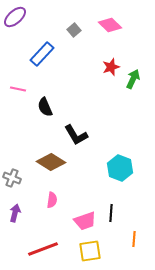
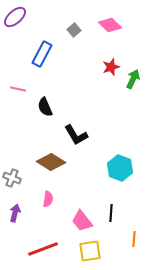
blue rectangle: rotated 15 degrees counterclockwise
pink semicircle: moved 4 px left, 1 px up
pink trapezoid: moved 3 px left; rotated 70 degrees clockwise
